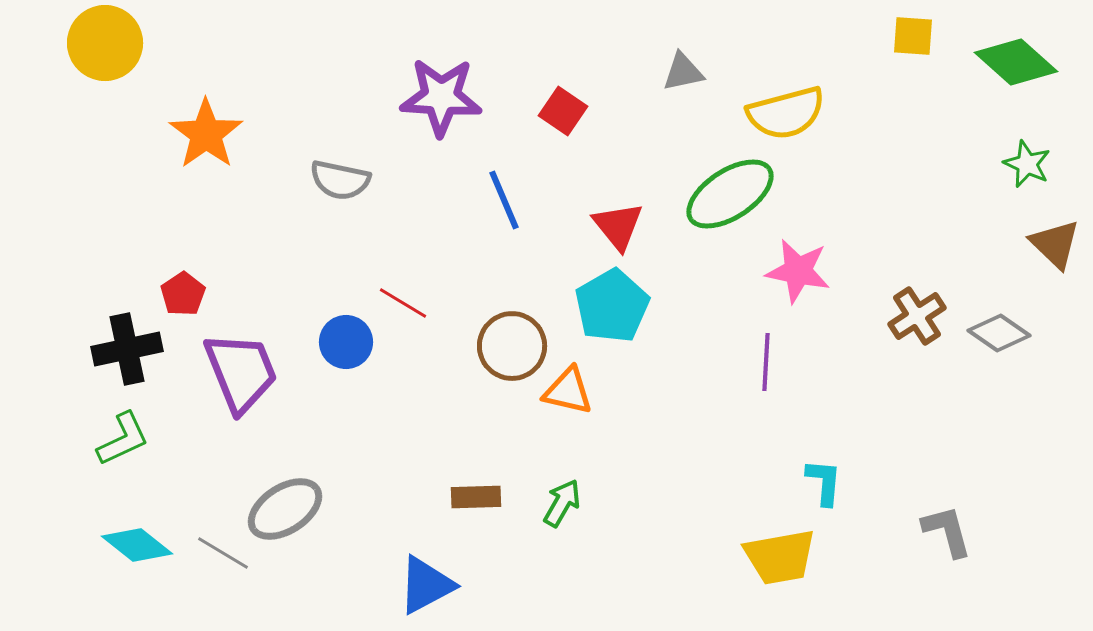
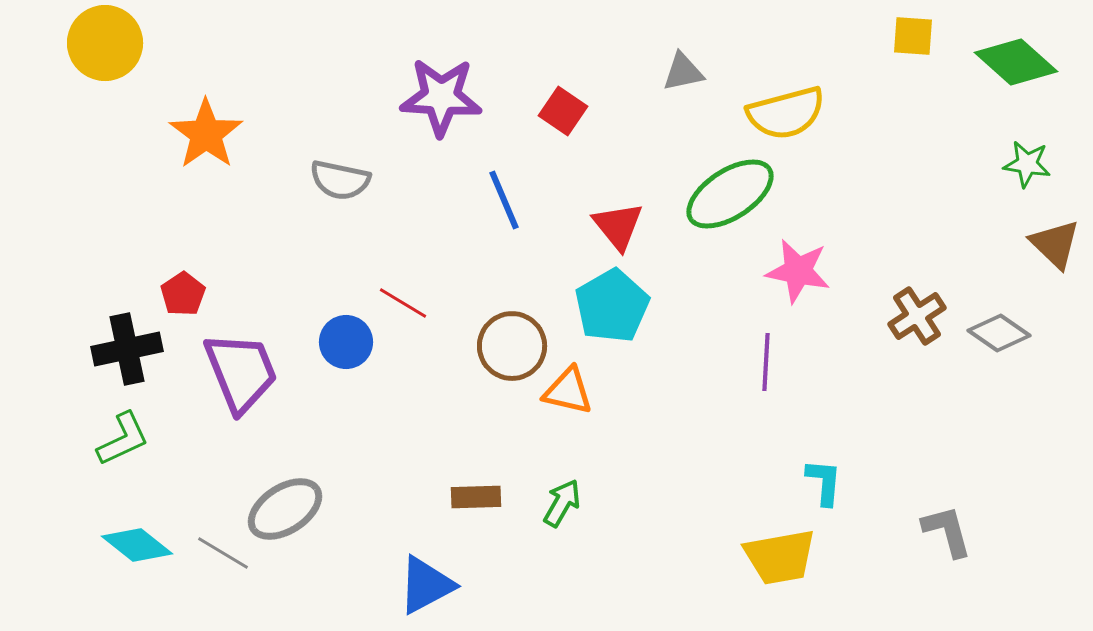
green star: rotated 15 degrees counterclockwise
